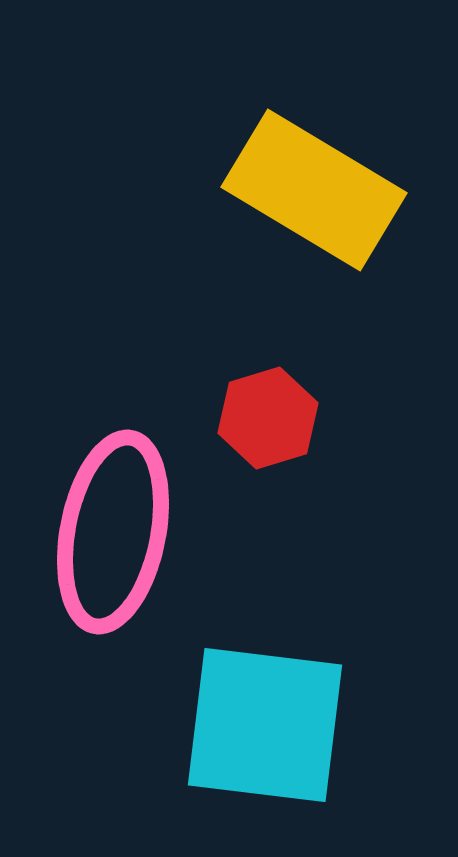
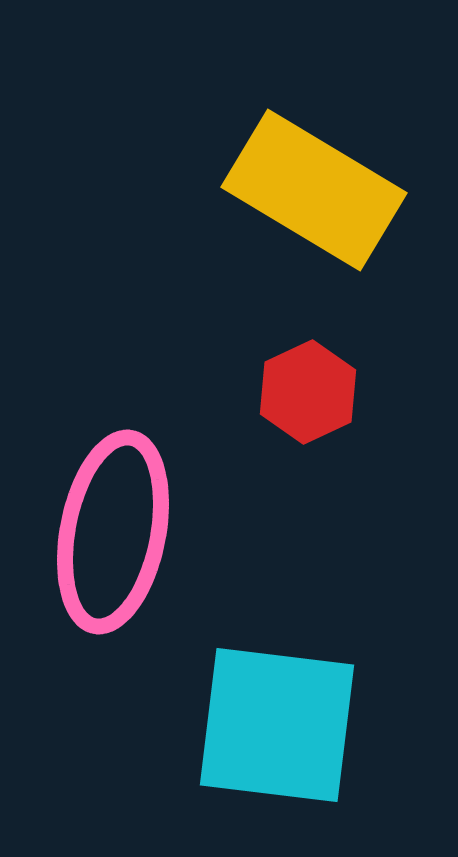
red hexagon: moved 40 px right, 26 px up; rotated 8 degrees counterclockwise
cyan square: moved 12 px right
